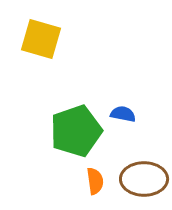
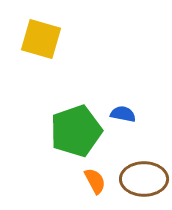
orange semicircle: rotated 20 degrees counterclockwise
